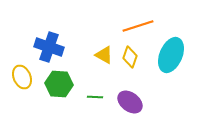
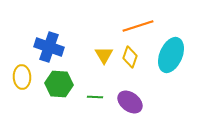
yellow triangle: rotated 30 degrees clockwise
yellow ellipse: rotated 20 degrees clockwise
